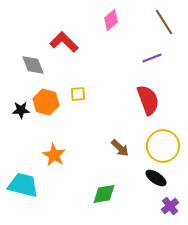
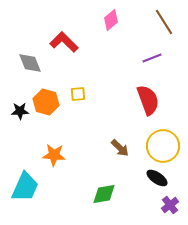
gray diamond: moved 3 px left, 2 px up
black star: moved 1 px left, 1 px down
orange star: rotated 25 degrees counterclockwise
black ellipse: moved 1 px right
cyan trapezoid: moved 2 px right, 2 px down; rotated 100 degrees clockwise
purple cross: moved 1 px up
